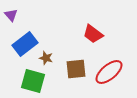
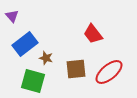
purple triangle: moved 1 px right, 1 px down
red trapezoid: rotated 15 degrees clockwise
